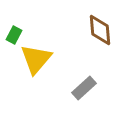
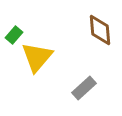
green rectangle: rotated 12 degrees clockwise
yellow triangle: moved 1 px right, 2 px up
